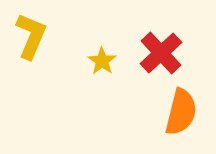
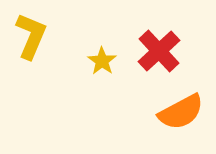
red cross: moved 2 px left, 2 px up
orange semicircle: rotated 48 degrees clockwise
